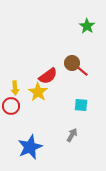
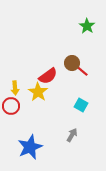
cyan square: rotated 24 degrees clockwise
